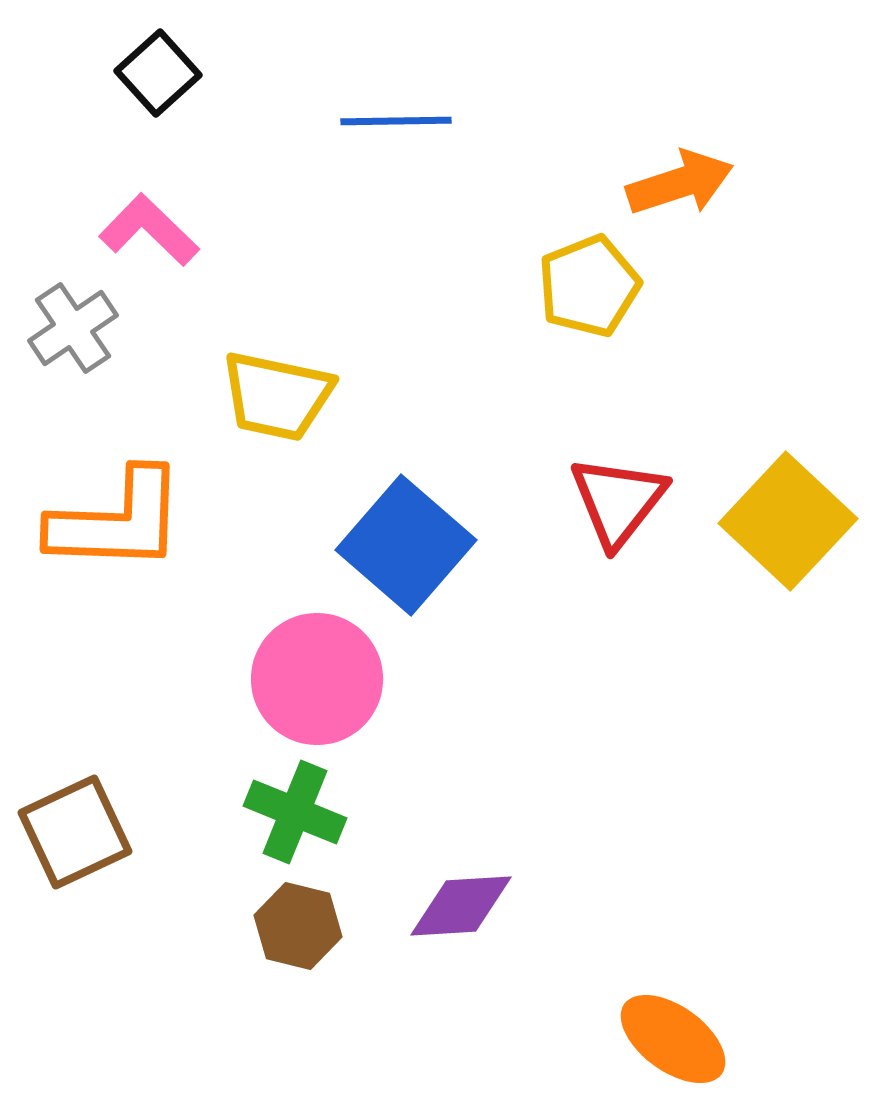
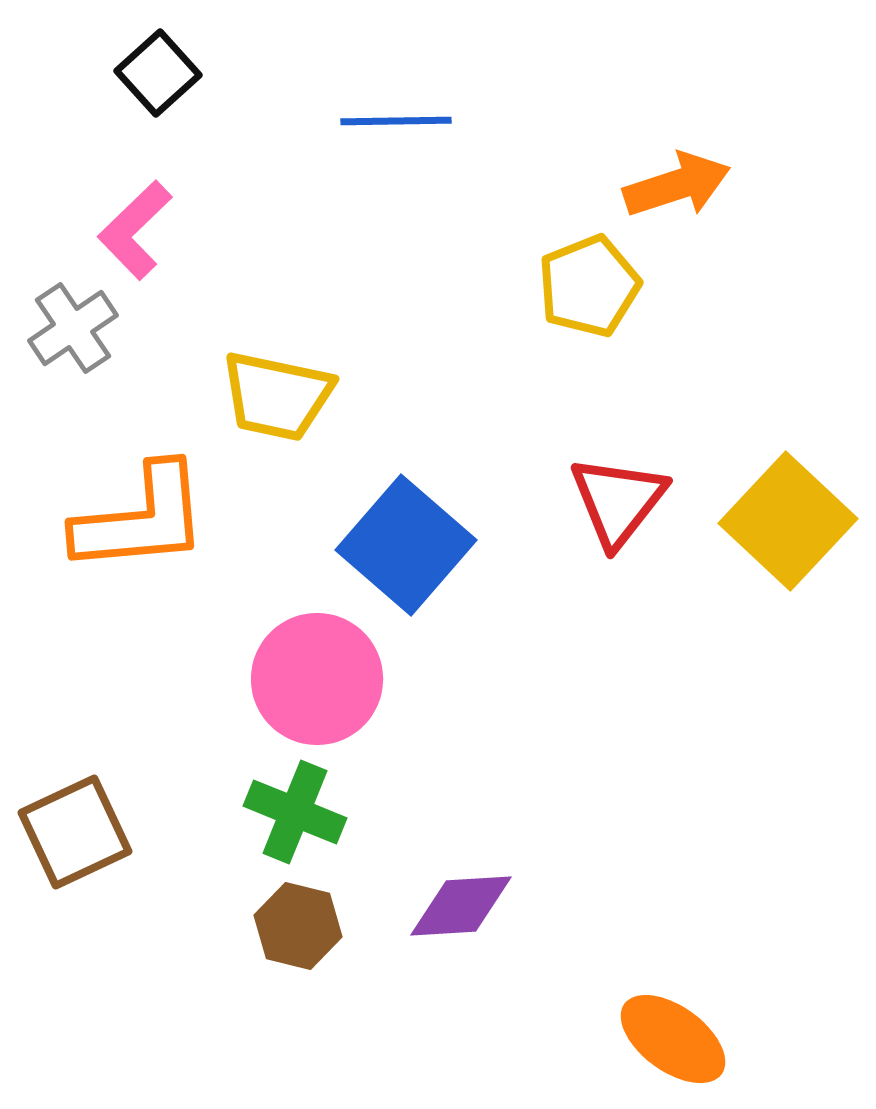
orange arrow: moved 3 px left, 2 px down
pink L-shape: moved 14 px left; rotated 88 degrees counterclockwise
orange L-shape: moved 24 px right, 2 px up; rotated 7 degrees counterclockwise
